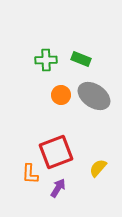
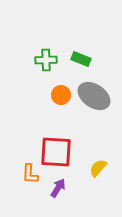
red square: rotated 24 degrees clockwise
